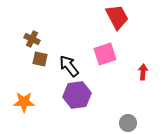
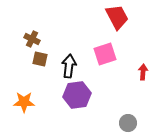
black arrow: rotated 45 degrees clockwise
